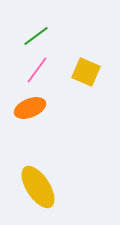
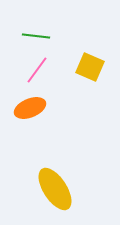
green line: rotated 44 degrees clockwise
yellow square: moved 4 px right, 5 px up
yellow ellipse: moved 17 px right, 2 px down
